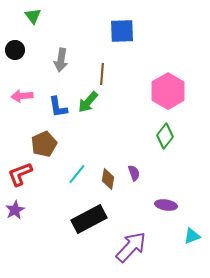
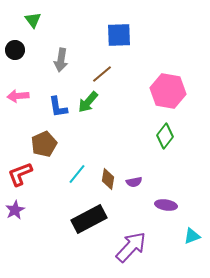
green triangle: moved 4 px down
blue square: moved 3 px left, 4 px down
brown line: rotated 45 degrees clockwise
pink hexagon: rotated 20 degrees counterclockwise
pink arrow: moved 4 px left
purple semicircle: moved 9 px down; rotated 98 degrees clockwise
